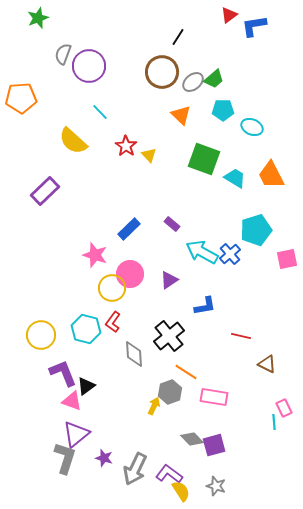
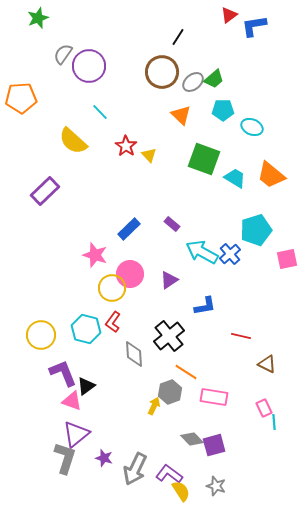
gray semicircle at (63, 54): rotated 15 degrees clockwise
orange trapezoid at (271, 175): rotated 24 degrees counterclockwise
pink rectangle at (284, 408): moved 20 px left
